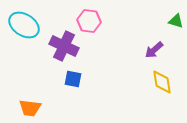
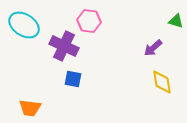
purple arrow: moved 1 px left, 2 px up
